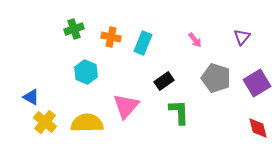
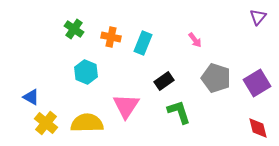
green cross: rotated 36 degrees counterclockwise
purple triangle: moved 16 px right, 20 px up
pink triangle: rotated 8 degrees counterclockwise
green L-shape: rotated 16 degrees counterclockwise
yellow cross: moved 1 px right, 1 px down
